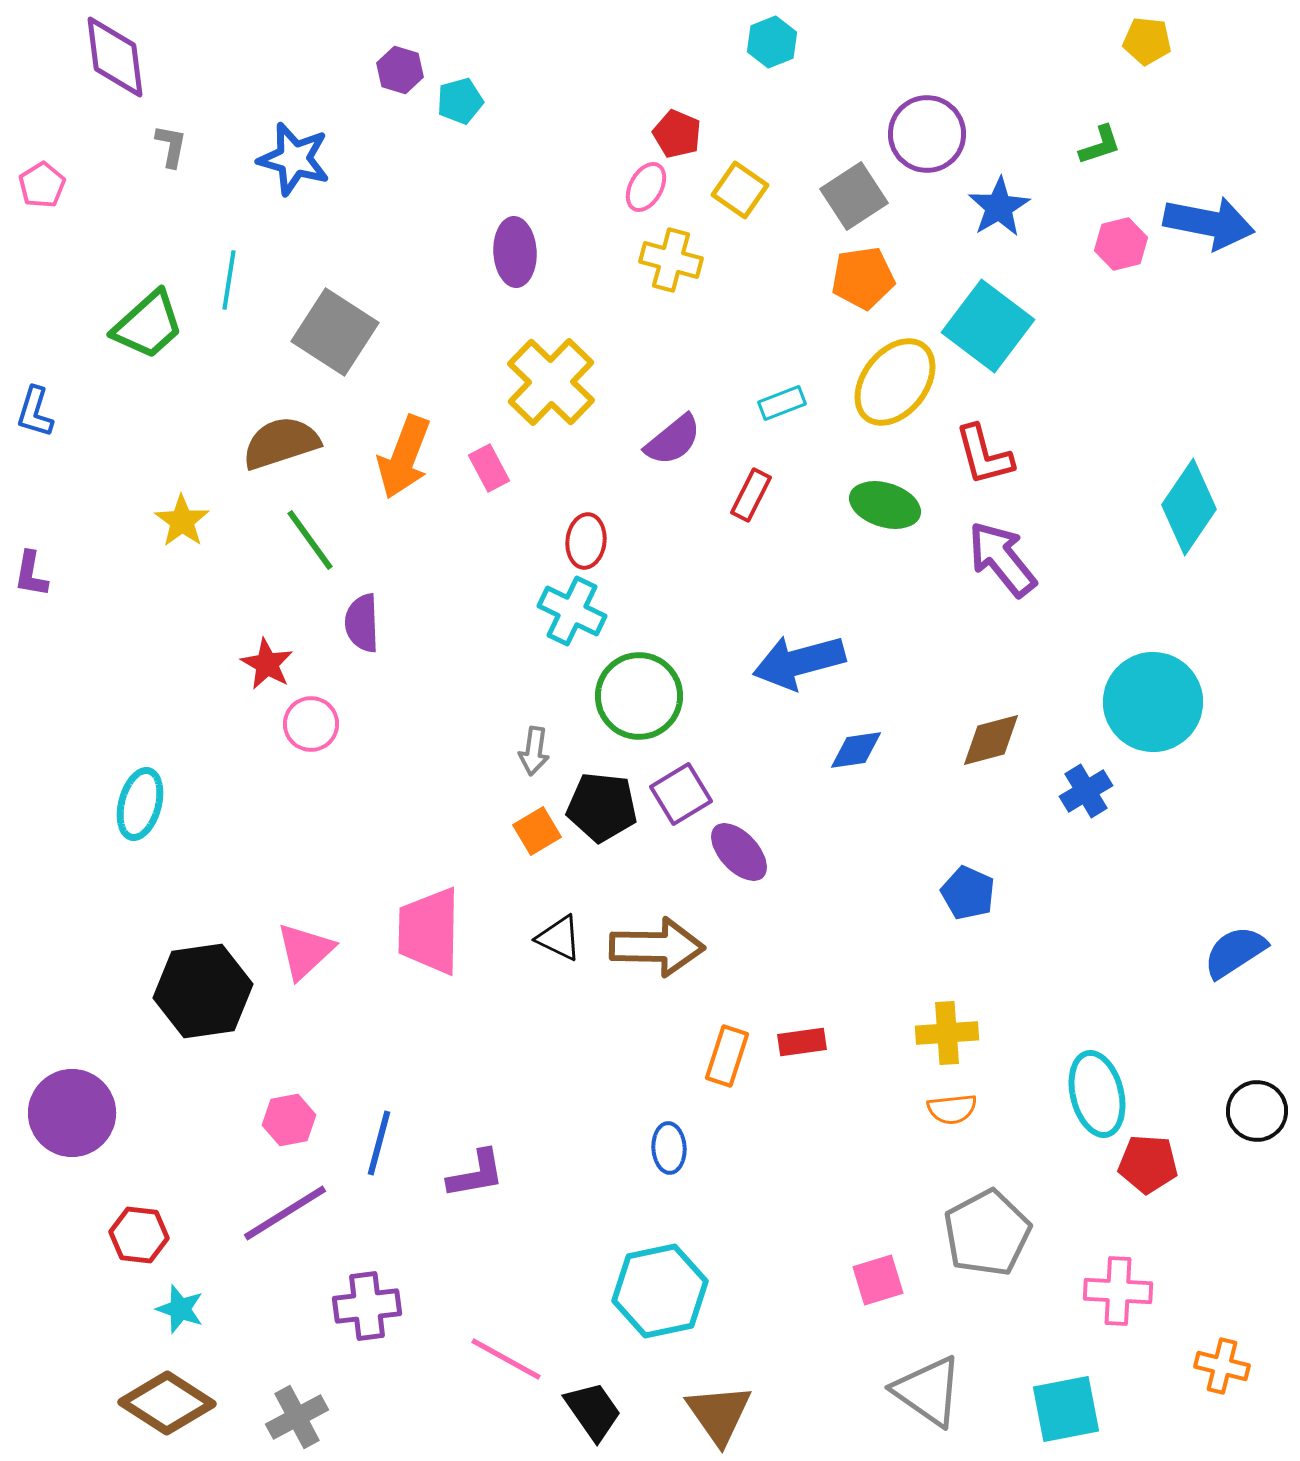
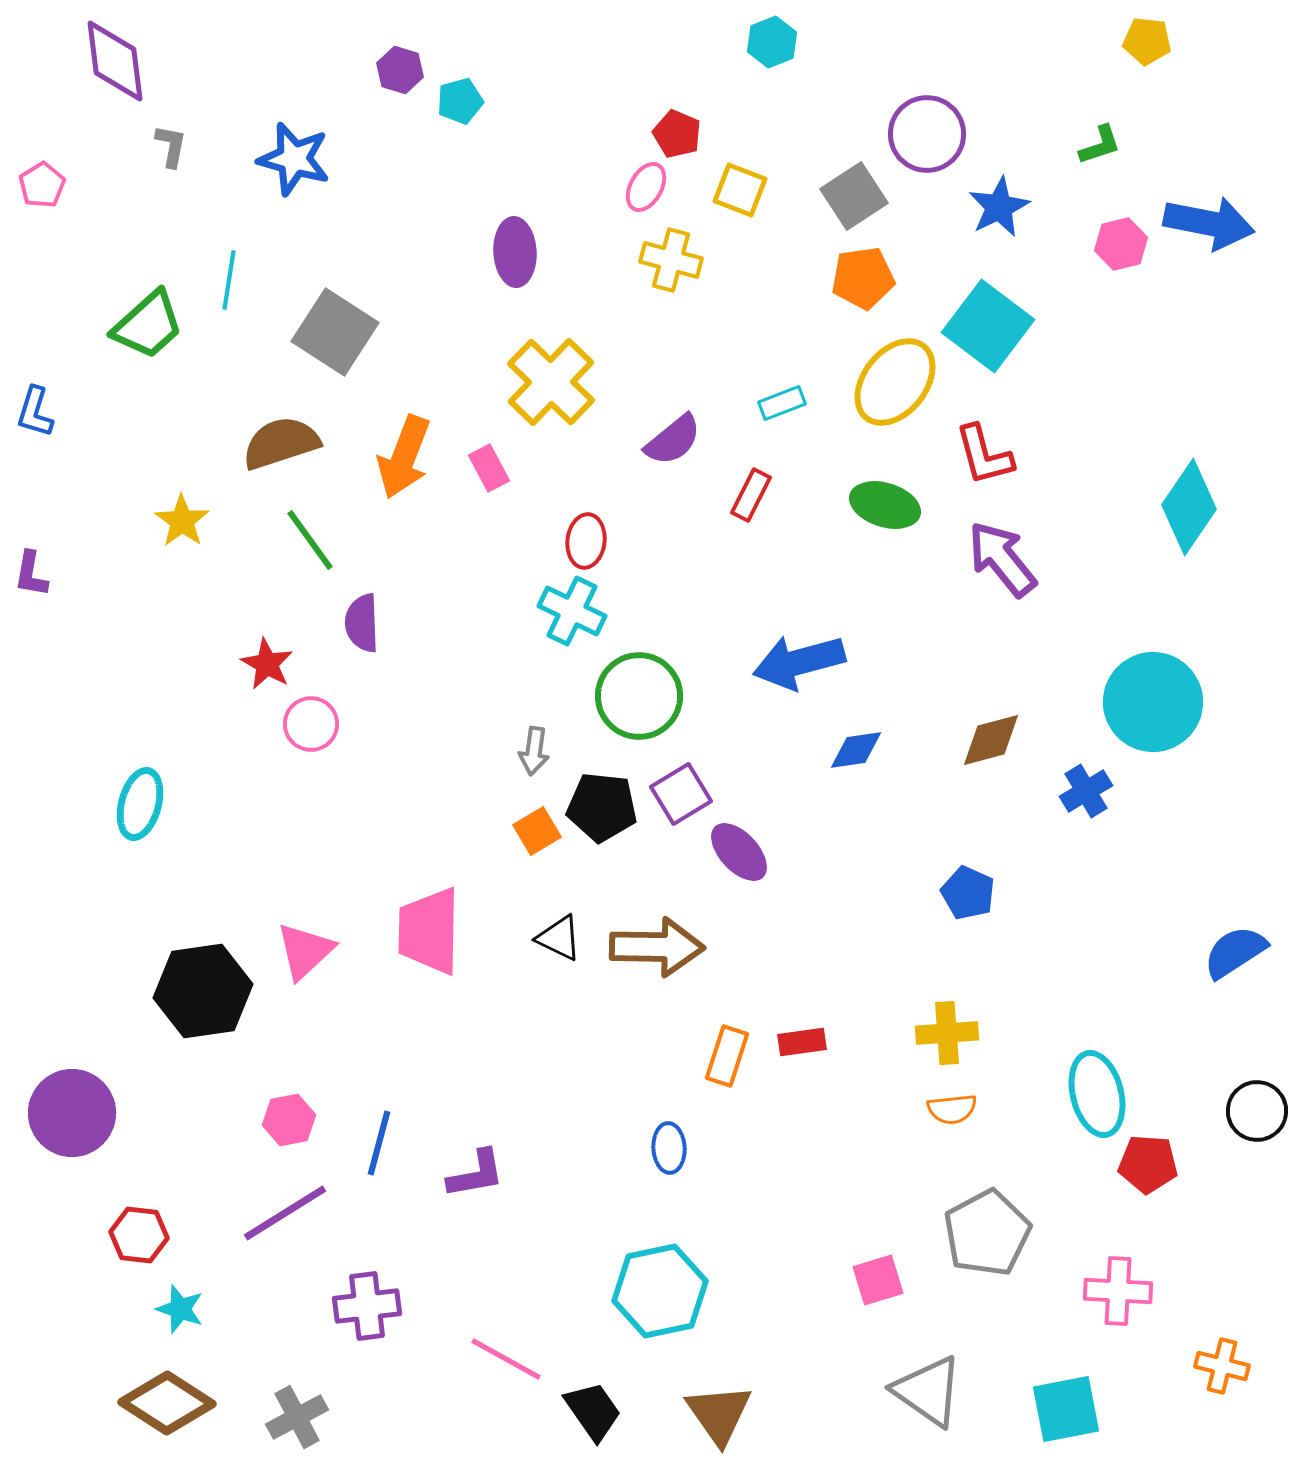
purple diamond at (115, 57): moved 4 px down
yellow square at (740, 190): rotated 14 degrees counterclockwise
blue star at (999, 207): rotated 4 degrees clockwise
